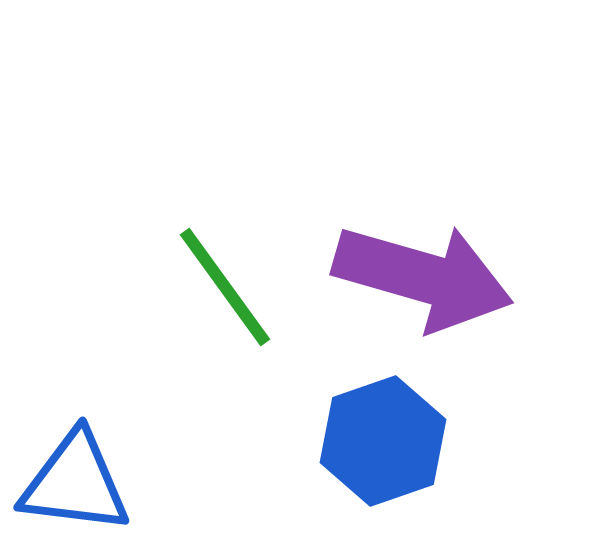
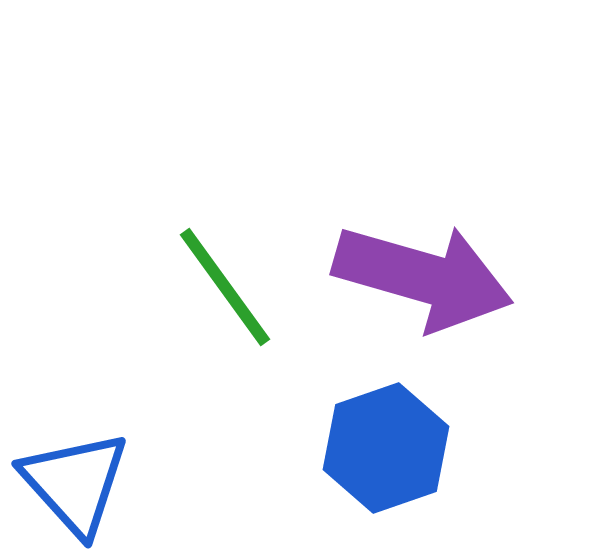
blue hexagon: moved 3 px right, 7 px down
blue triangle: rotated 41 degrees clockwise
